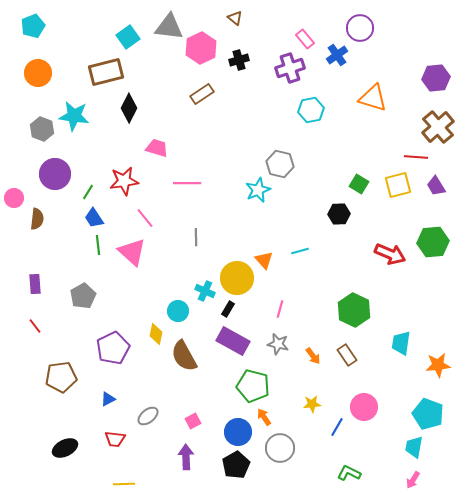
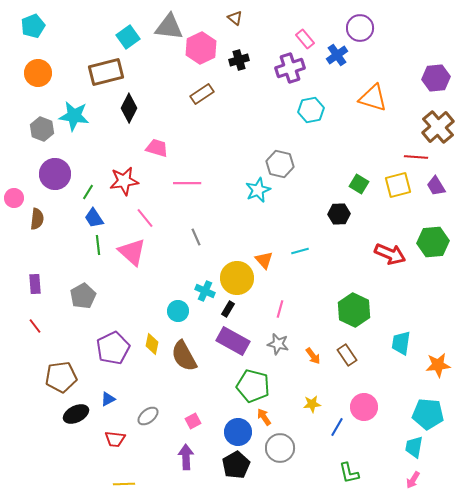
gray line at (196, 237): rotated 24 degrees counterclockwise
yellow diamond at (156, 334): moved 4 px left, 10 px down
cyan pentagon at (428, 414): rotated 16 degrees counterclockwise
black ellipse at (65, 448): moved 11 px right, 34 px up
green L-shape at (349, 473): rotated 130 degrees counterclockwise
